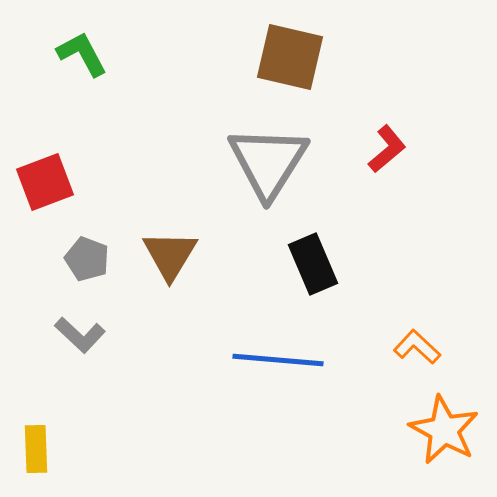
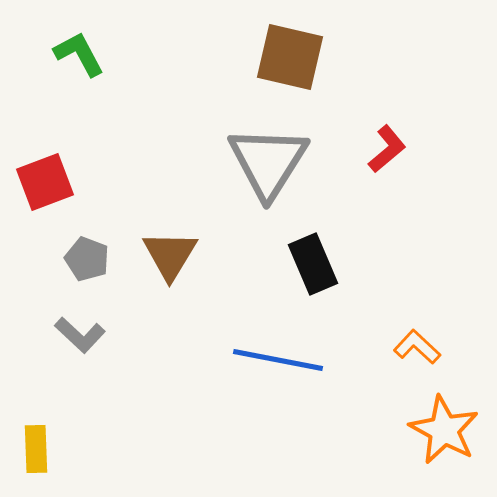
green L-shape: moved 3 px left
blue line: rotated 6 degrees clockwise
